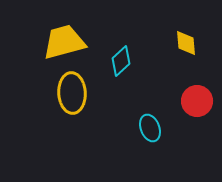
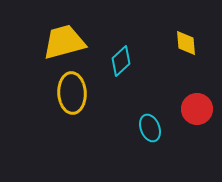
red circle: moved 8 px down
